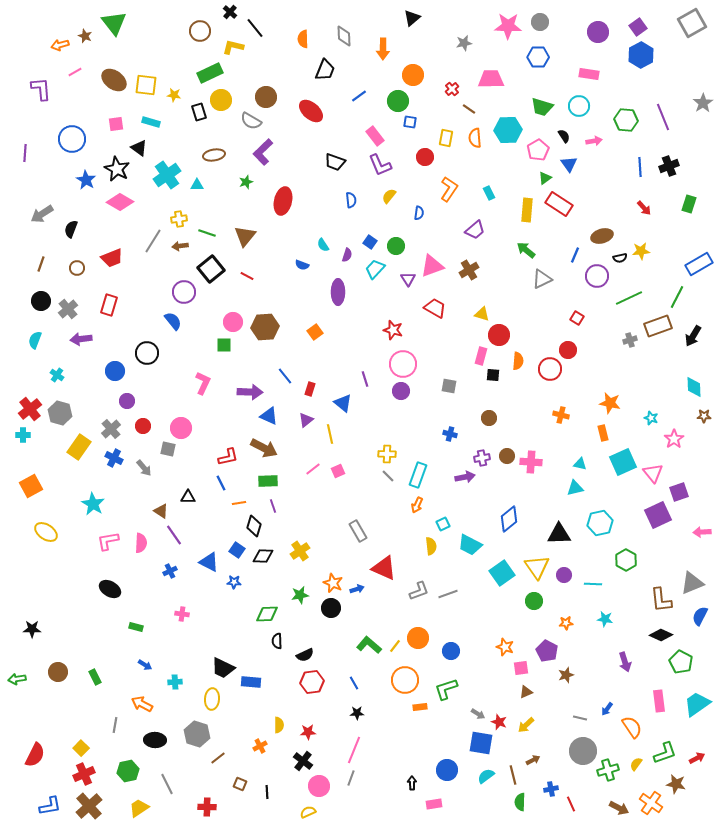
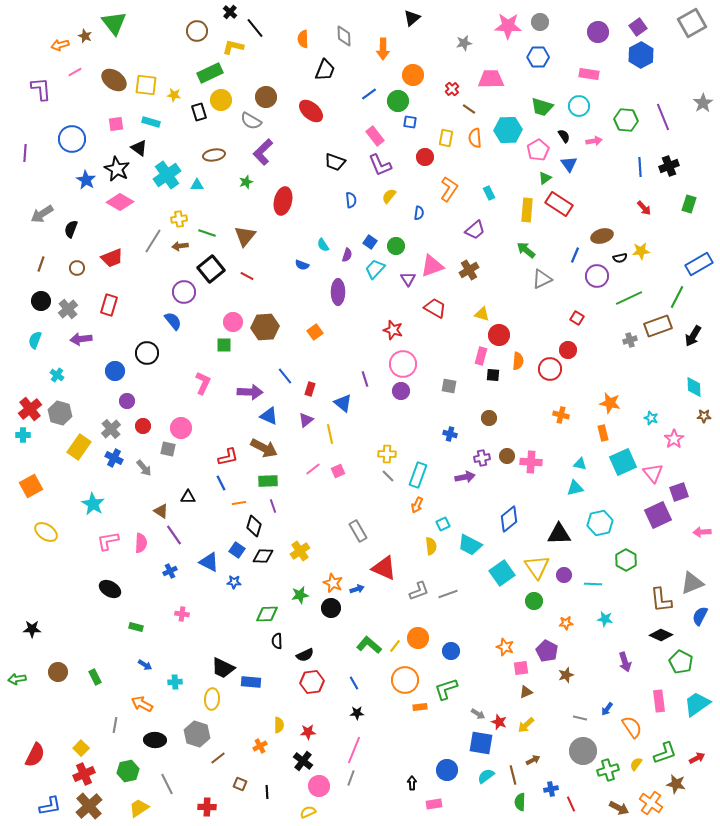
brown circle at (200, 31): moved 3 px left
blue line at (359, 96): moved 10 px right, 2 px up
